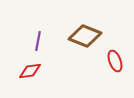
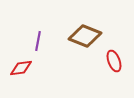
red ellipse: moved 1 px left
red diamond: moved 9 px left, 3 px up
